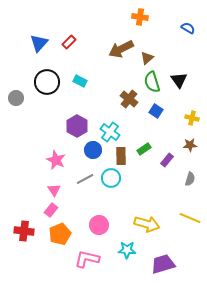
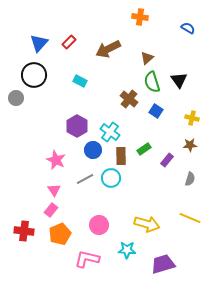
brown arrow: moved 13 px left
black circle: moved 13 px left, 7 px up
